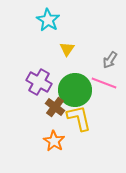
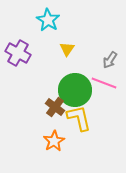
purple cross: moved 21 px left, 29 px up
orange star: rotated 10 degrees clockwise
